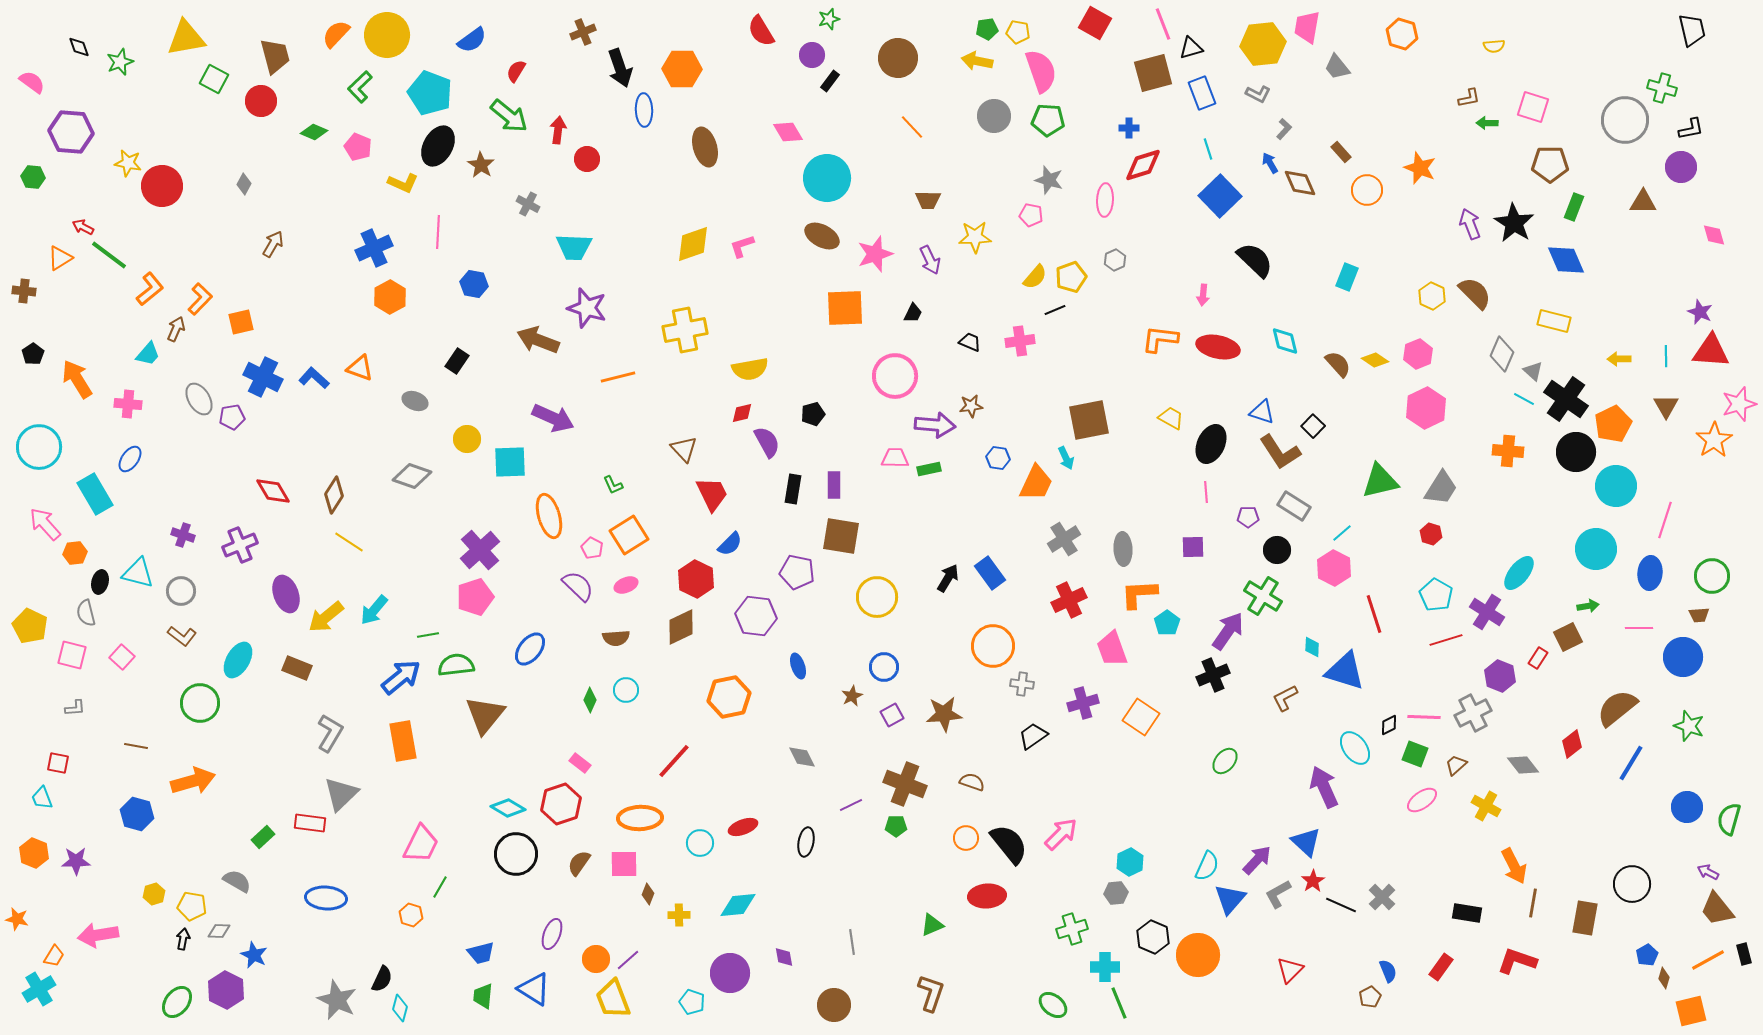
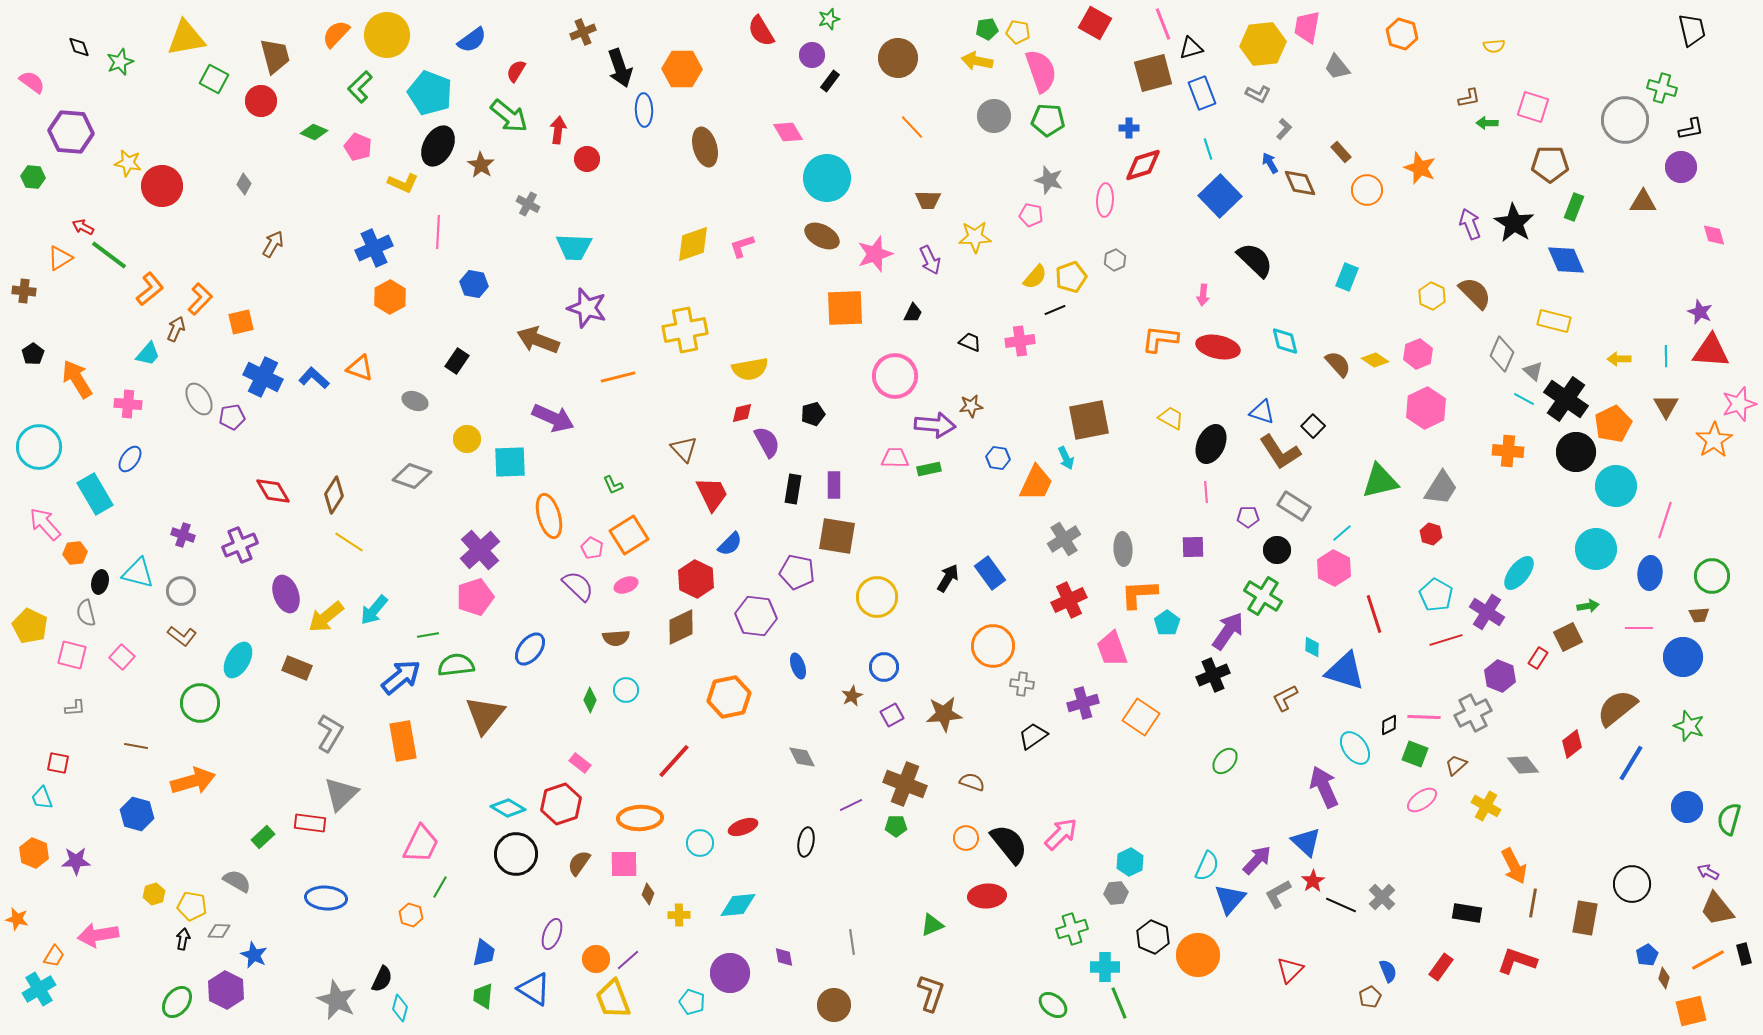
brown square at (841, 536): moved 4 px left
blue trapezoid at (481, 953): moved 3 px right; rotated 64 degrees counterclockwise
